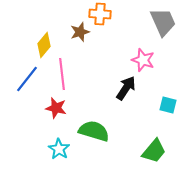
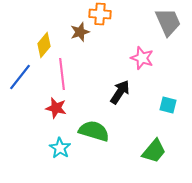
gray trapezoid: moved 5 px right
pink star: moved 1 px left, 2 px up
blue line: moved 7 px left, 2 px up
black arrow: moved 6 px left, 4 px down
cyan star: moved 1 px right, 1 px up
